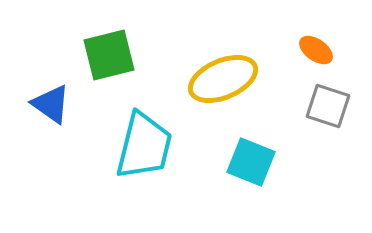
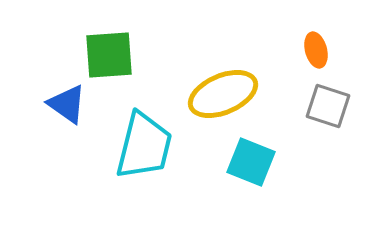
orange ellipse: rotated 40 degrees clockwise
green square: rotated 10 degrees clockwise
yellow ellipse: moved 15 px down
blue triangle: moved 16 px right
